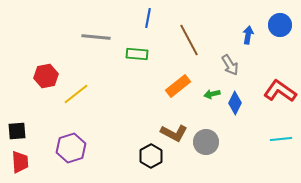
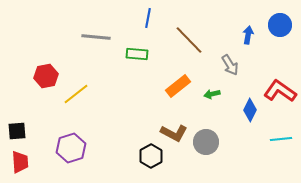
brown line: rotated 16 degrees counterclockwise
blue diamond: moved 15 px right, 7 px down
